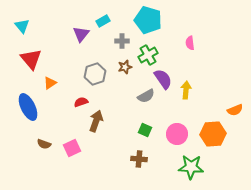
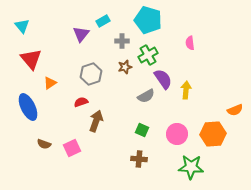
gray hexagon: moved 4 px left
green square: moved 3 px left
